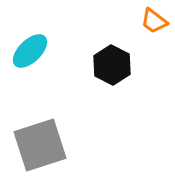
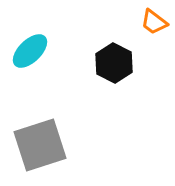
orange trapezoid: moved 1 px down
black hexagon: moved 2 px right, 2 px up
